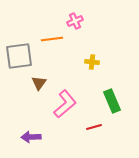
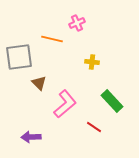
pink cross: moved 2 px right, 2 px down
orange line: rotated 20 degrees clockwise
gray square: moved 1 px down
brown triangle: rotated 21 degrees counterclockwise
green rectangle: rotated 20 degrees counterclockwise
red line: rotated 49 degrees clockwise
